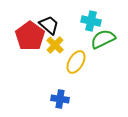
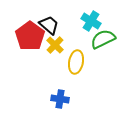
cyan cross: rotated 18 degrees clockwise
yellow ellipse: rotated 20 degrees counterclockwise
